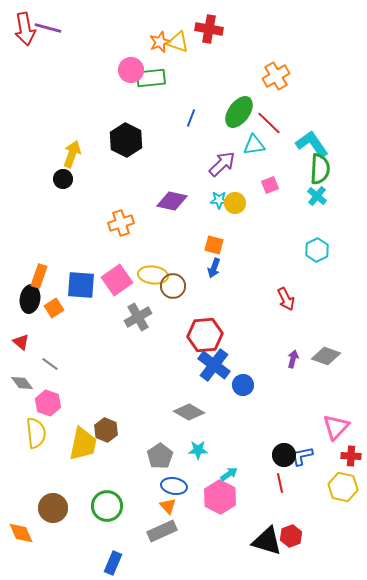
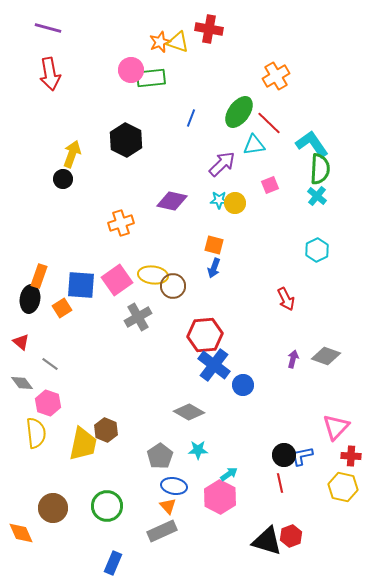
red arrow at (25, 29): moved 25 px right, 45 px down
orange square at (54, 308): moved 8 px right
